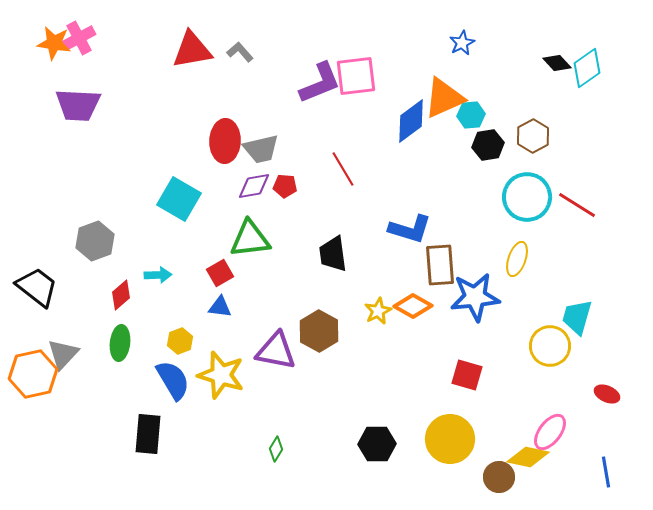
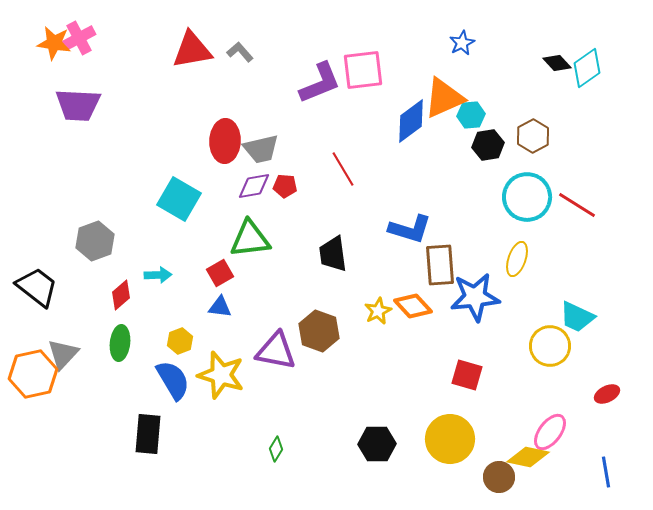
pink square at (356, 76): moved 7 px right, 6 px up
orange diamond at (413, 306): rotated 18 degrees clockwise
cyan trapezoid at (577, 317): rotated 81 degrees counterclockwise
brown hexagon at (319, 331): rotated 9 degrees counterclockwise
red ellipse at (607, 394): rotated 50 degrees counterclockwise
